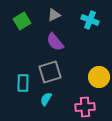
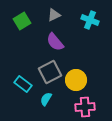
gray square: rotated 10 degrees counterclockwise
yellow circle: moved 23 px left, 3 px down
cyan rectangle: moved 1 px down; rotated 54 degrees counterclockwise
